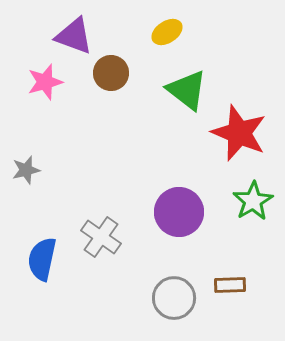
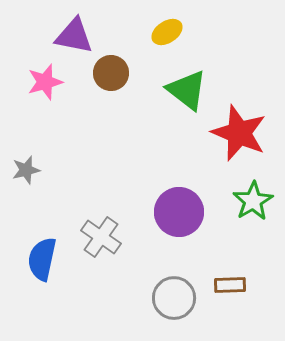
purple triangle: rotated 9 degrees counterclockwise
